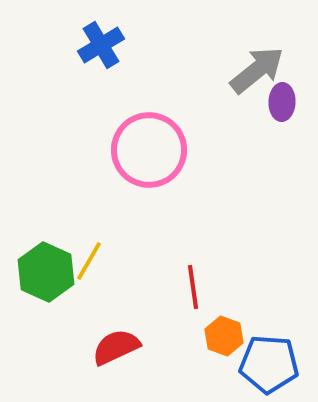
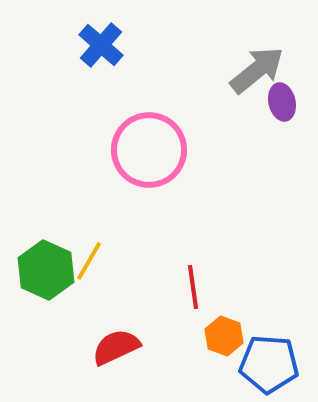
blue cross: rotated 18 degrees counterclockwise
purple ellipse: rotated 15 degrees counterclockwise
green hexagon: moved 2 px up
